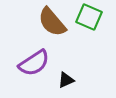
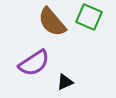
black triangle: moved 1 px left, 2 px down
